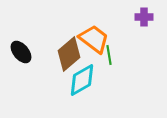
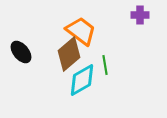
purple cross: moved 4 px left, 2 px up
orange trapezoid: moved 13 px left, 8 px up
green line: moved 4 px left, 10 px down
